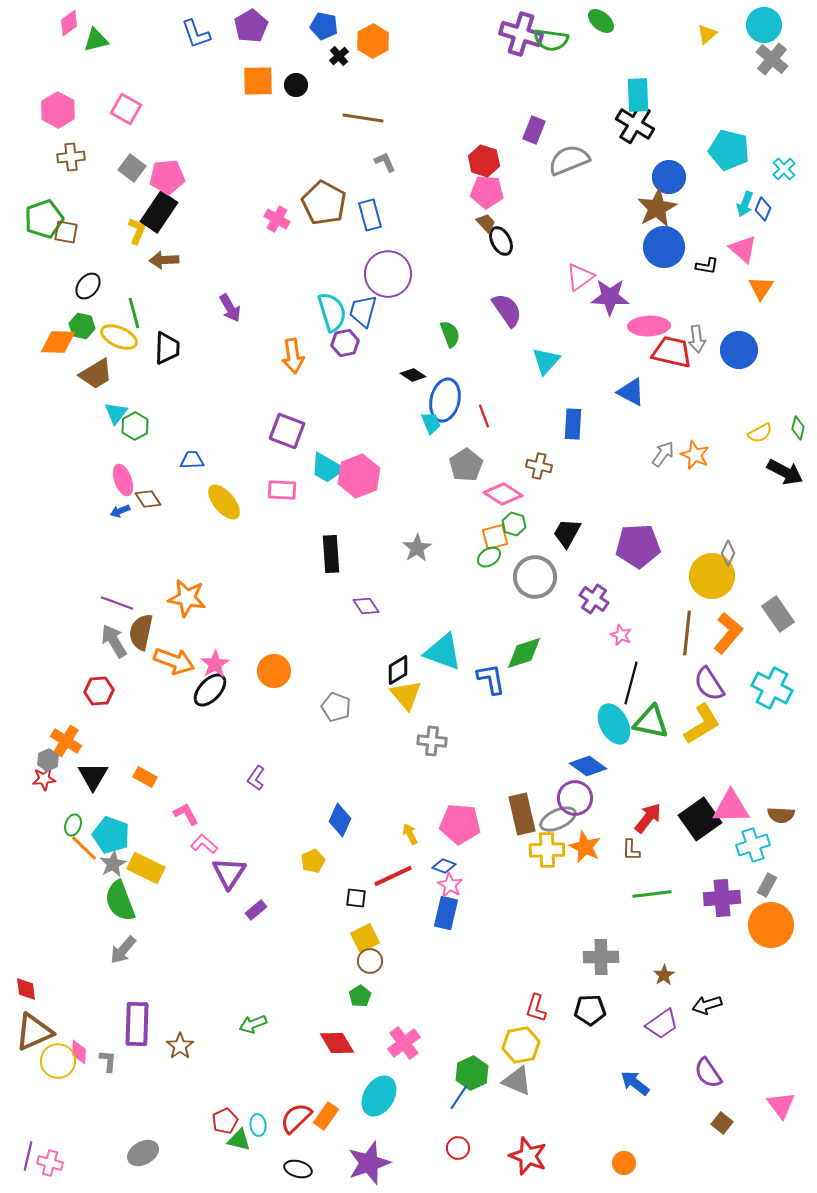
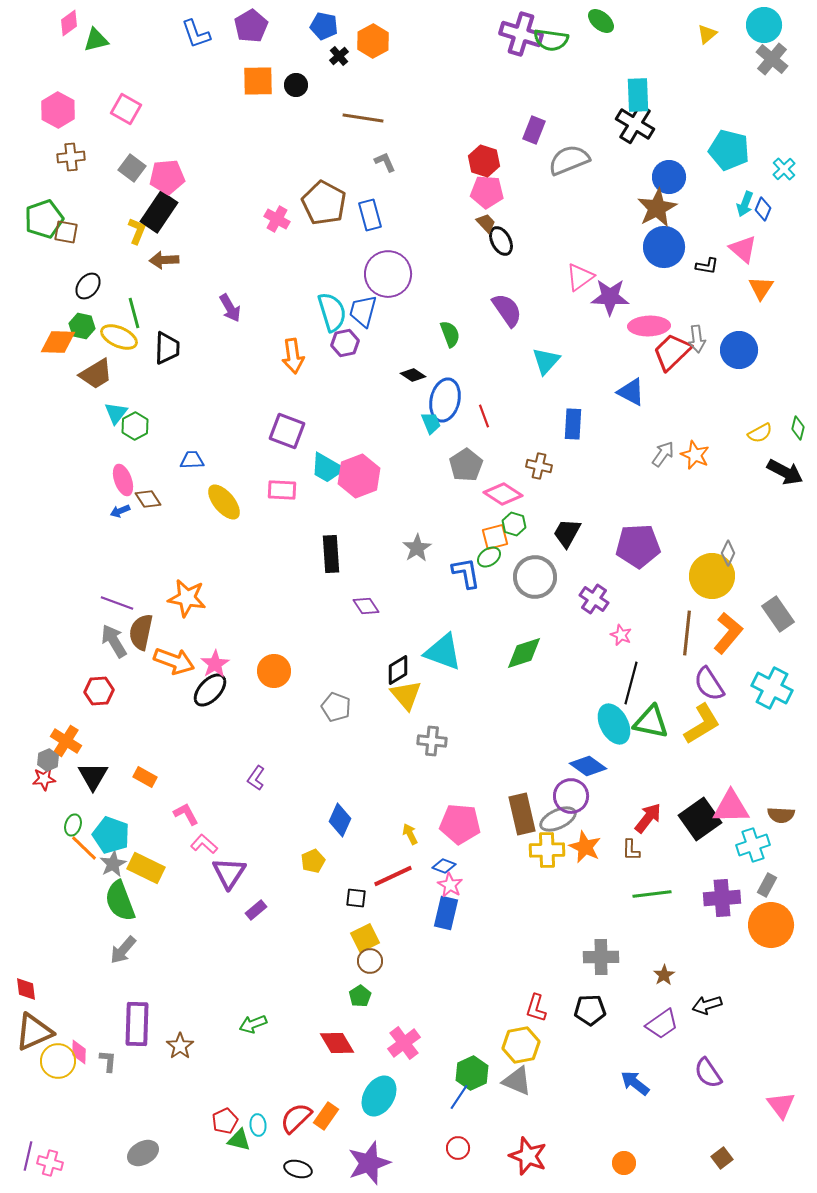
red trapezoid at (672, 352): rotated 57 degrees counterclockwise
blue L-shape at (491, 679): moved 25 px left, 106 px up
purple circle at (575, 798): moved 4 px left, 2 px up
brown square at (722, 1123): moved 35 px down; rotated 15 degrees clockwise
